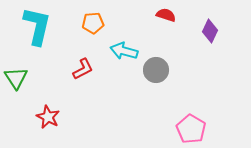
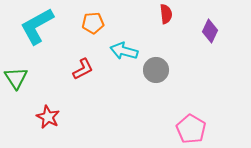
red semicircle: moved 1 px up; rotated 66 degrees clockwise
cyan L-shape: rotated 132 degrees counterclockwise
